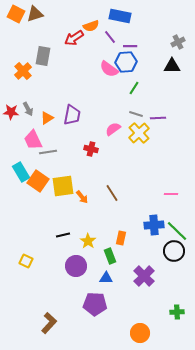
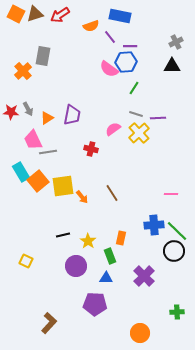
red arrow at (74, 38): moved 14 px left, 23 px up
gray cross at (178, 42): moved 2 px left
orange square at (38, 181): rotated 15 degrees clockwise
